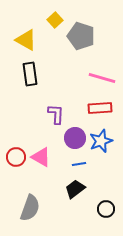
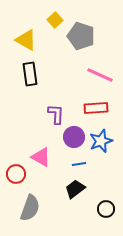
pink line: moved 2 px left, 3 px up; rotated 8 degrees clockwise
red rectangle: moved 4 px left
purple circle: moved 1 px left, 1 px up
red circle: moved 17 px down
